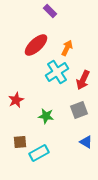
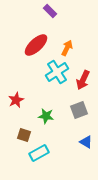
brown square: moved 4 px right, 7 px up; rotated 24 degrees clockwise
